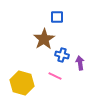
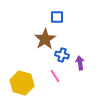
brown star: moved 1 px right
pink line: rotated 32 degrees clockwise
